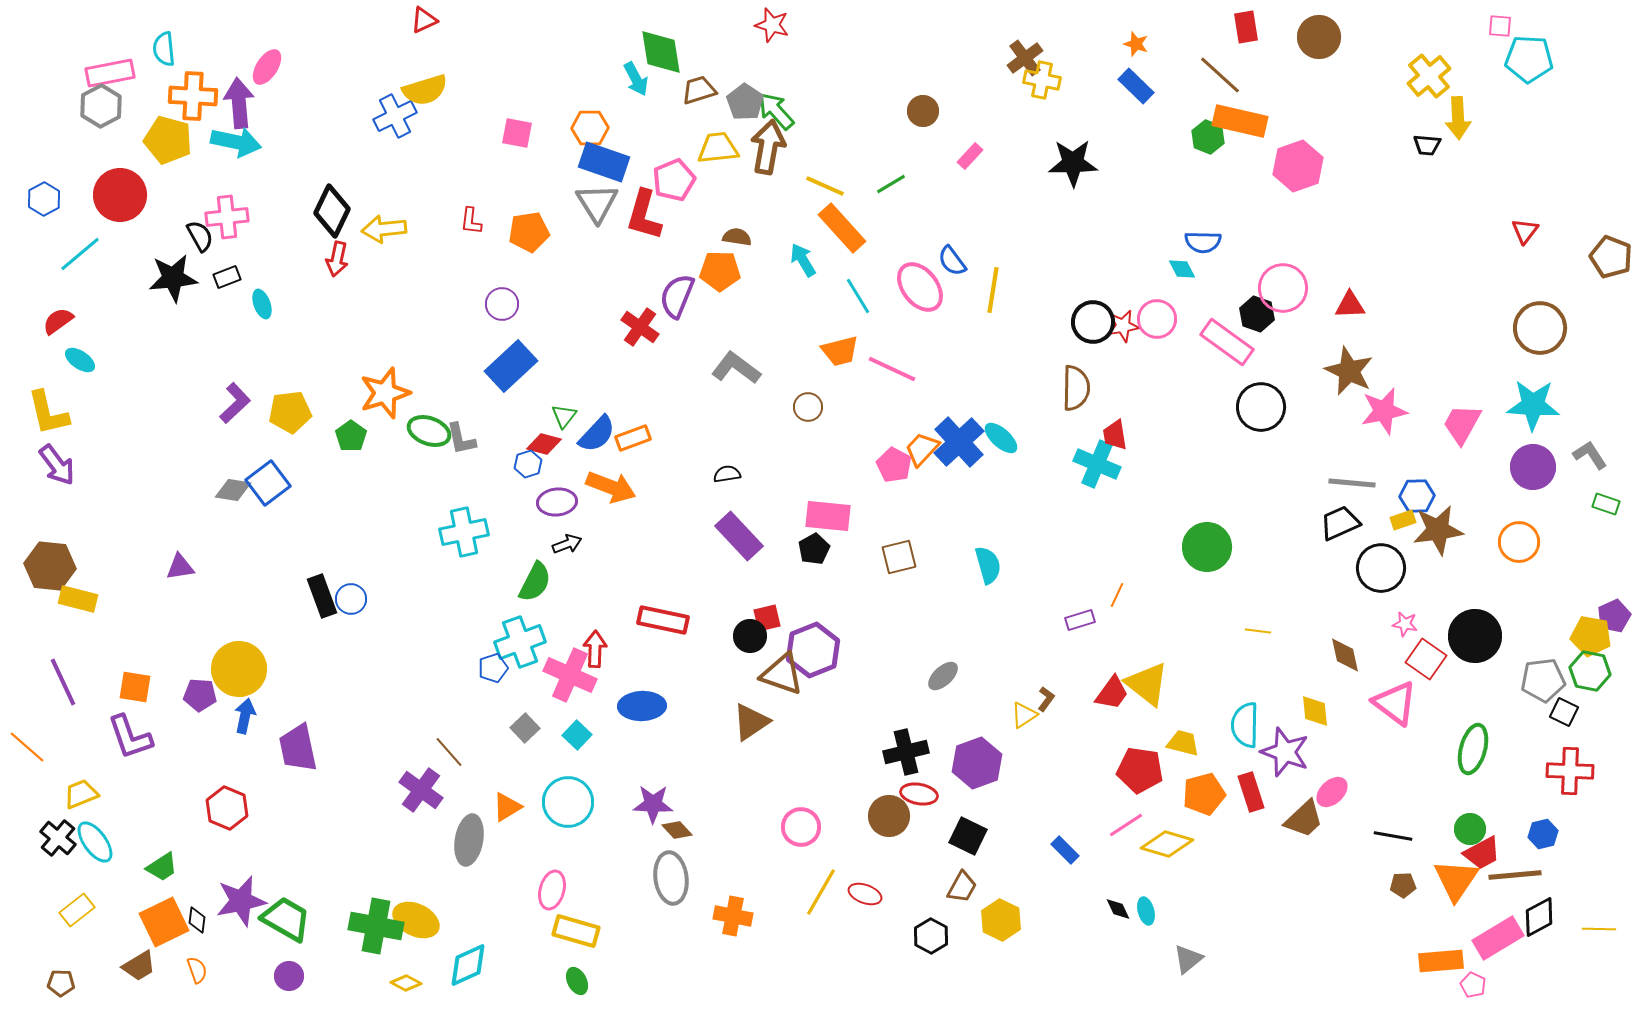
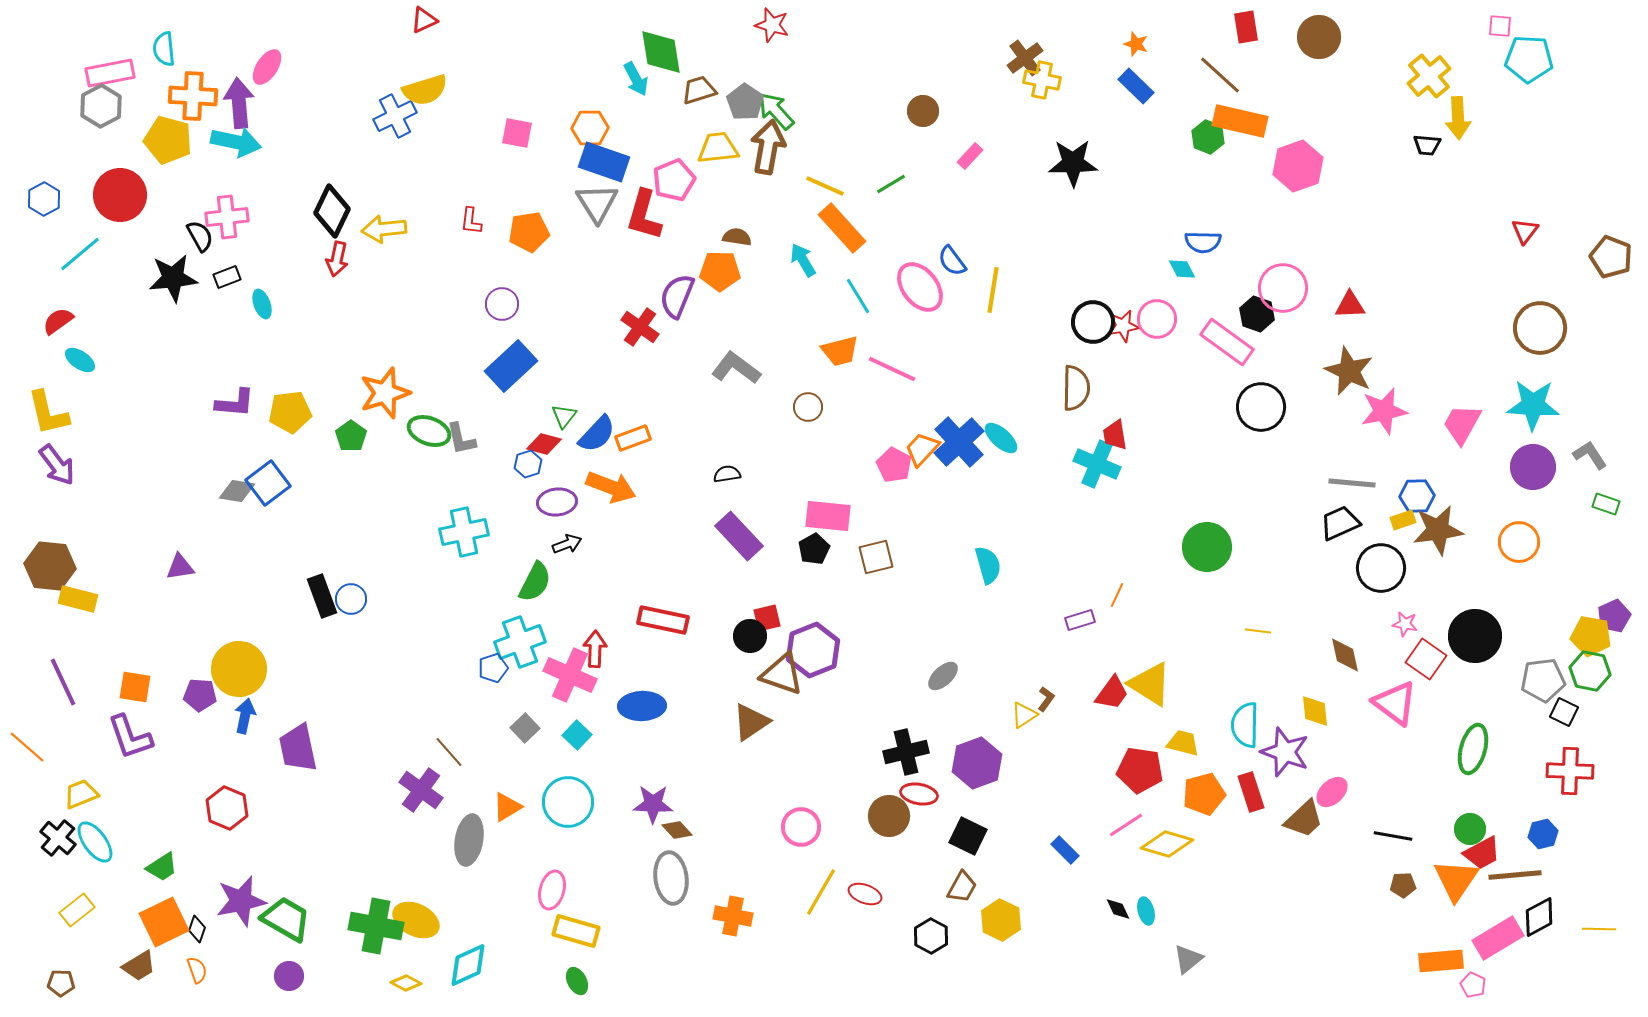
purple L-shape at (235, 403): rotated 48 degrees clockwise
gray diamond at (233, 490): moved 4 px right, 1 px down
brown square at (899, 557): moved 23 px left
yellow triangle at (1147, 684): moved 3 px right; rotated 6 degrees counterclockwise
black diamond at (197, 920): moved 9 px down; rotated 12 degrees clockwise
